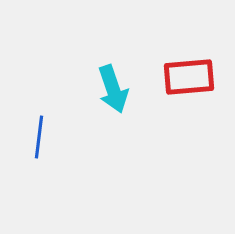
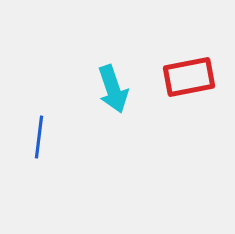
red rectangle: rotated 6 degrees counterclockwise
